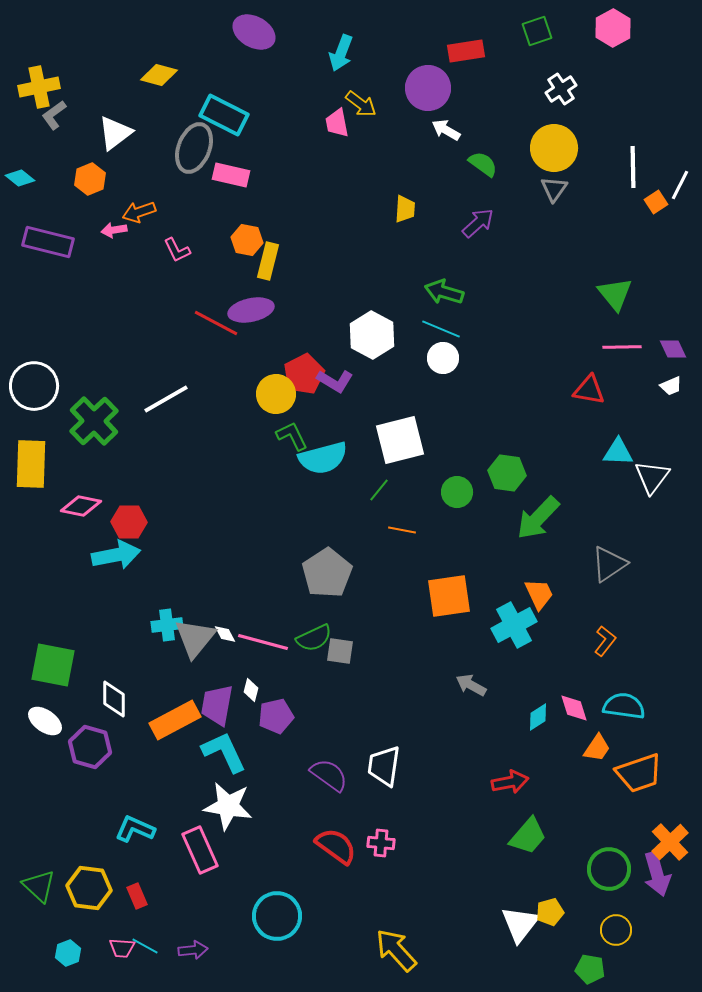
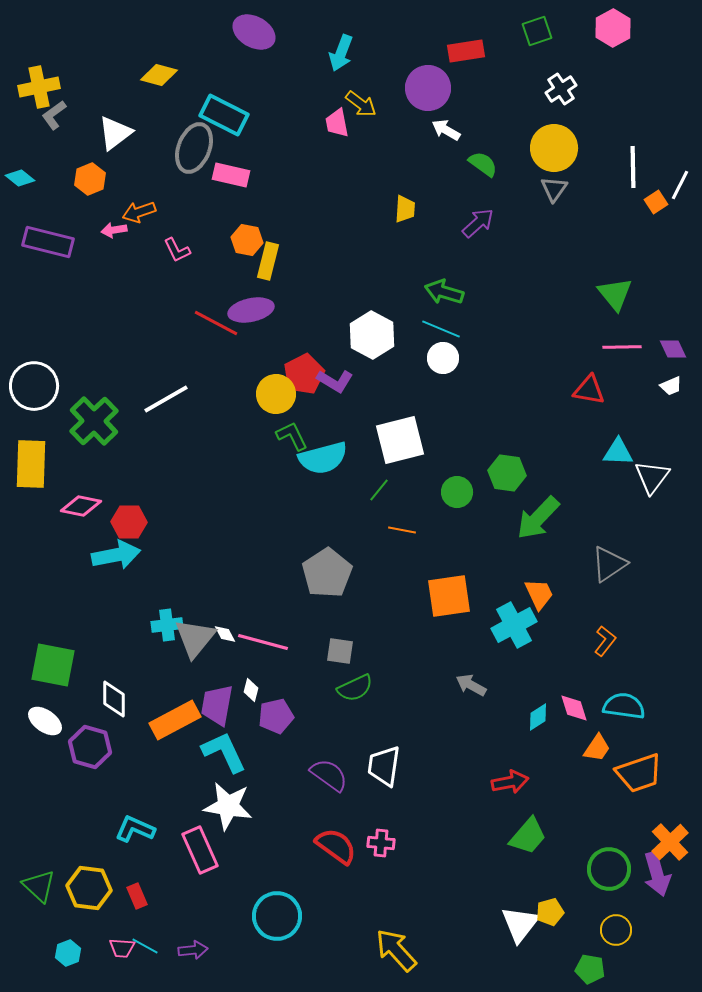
green semicircle at (314, 638): moved 41 px right, 50 px down
